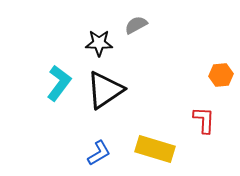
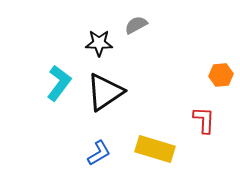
black triangle: moved 2 px down
